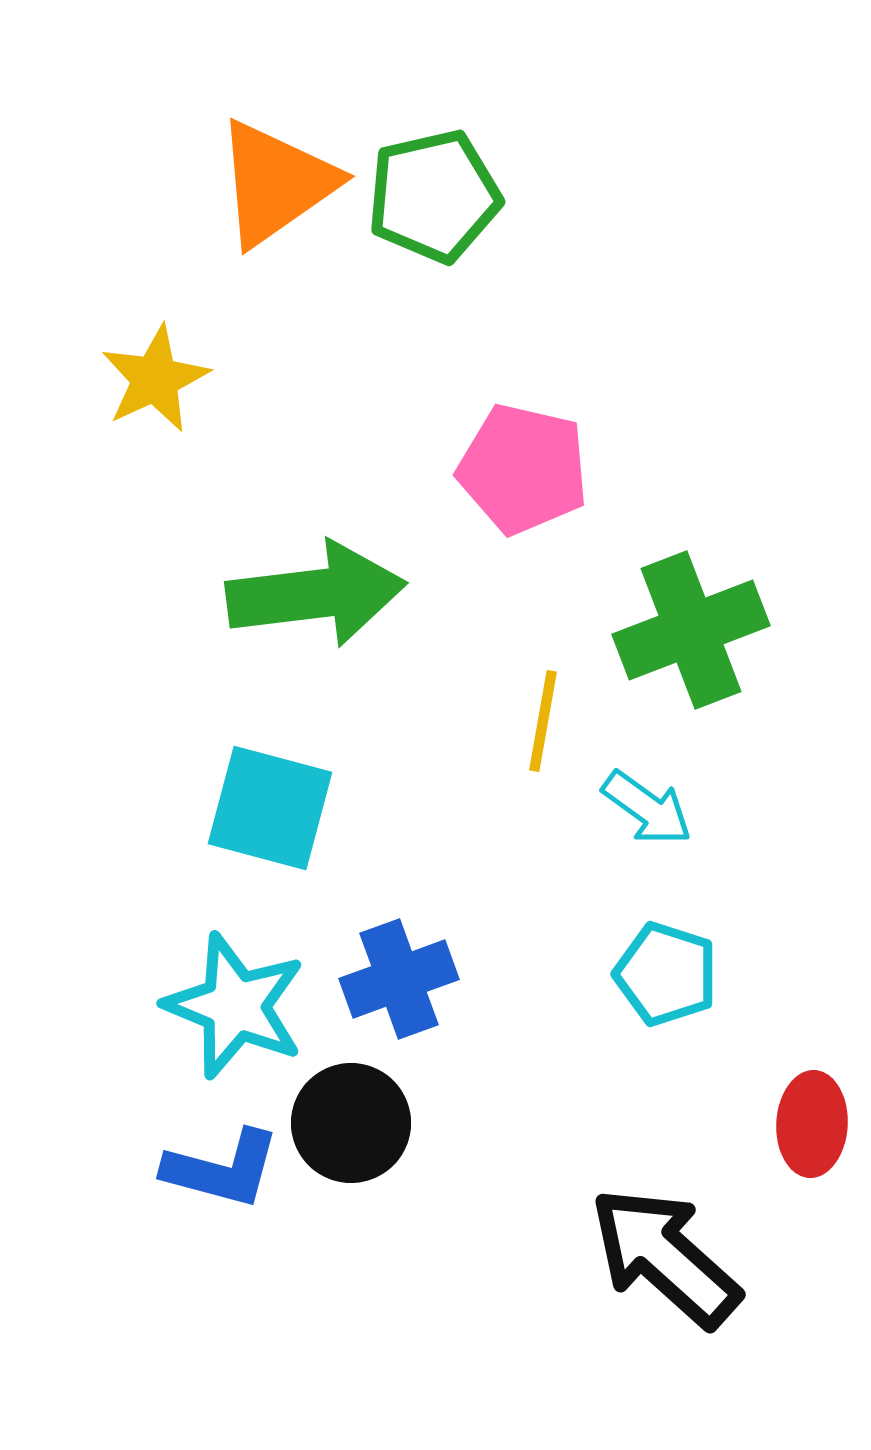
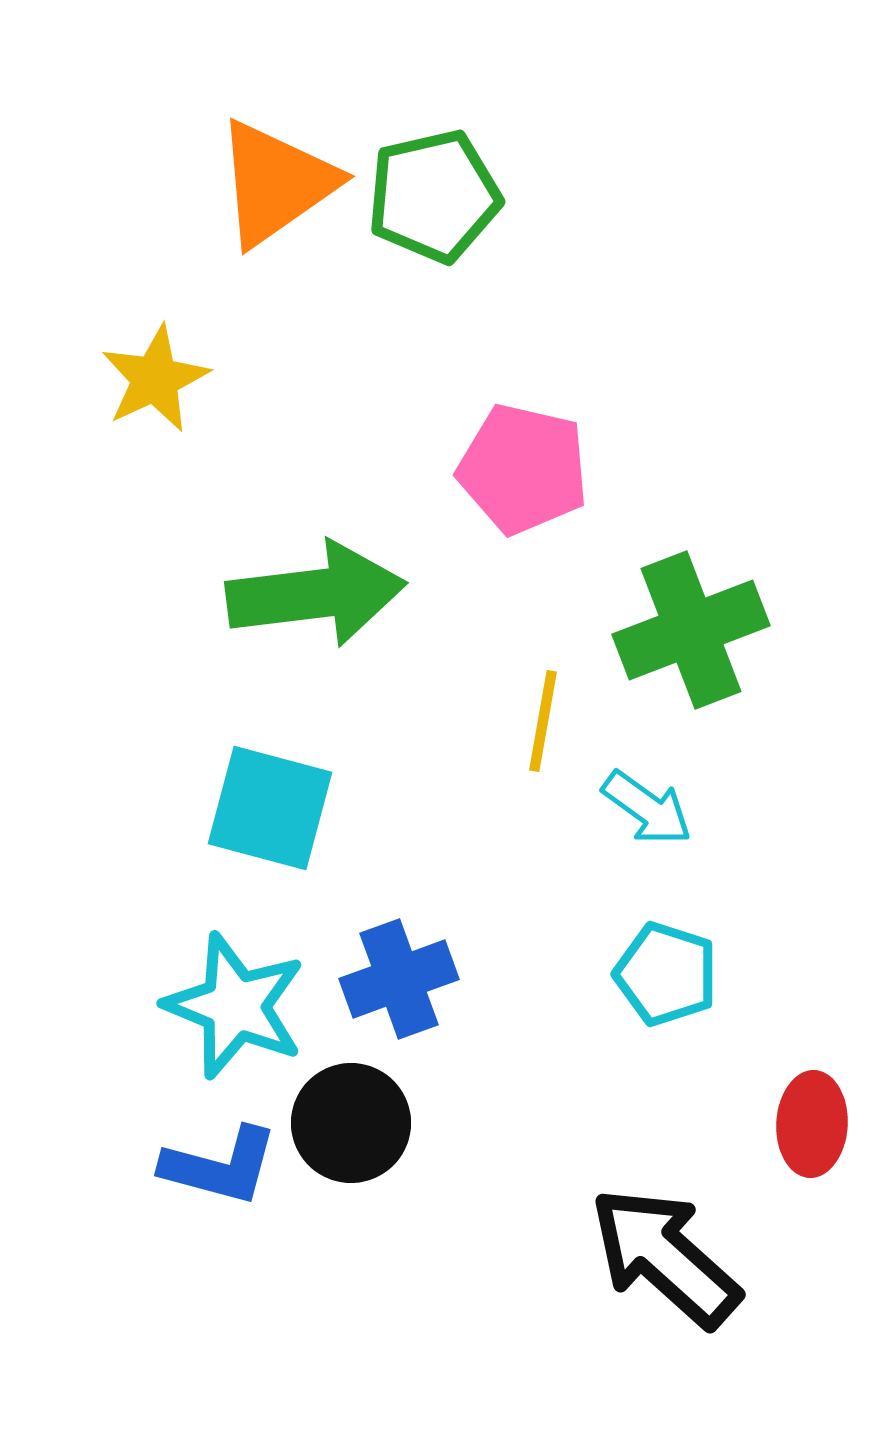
blue L-shape: moved 2 px left, 3 px up
